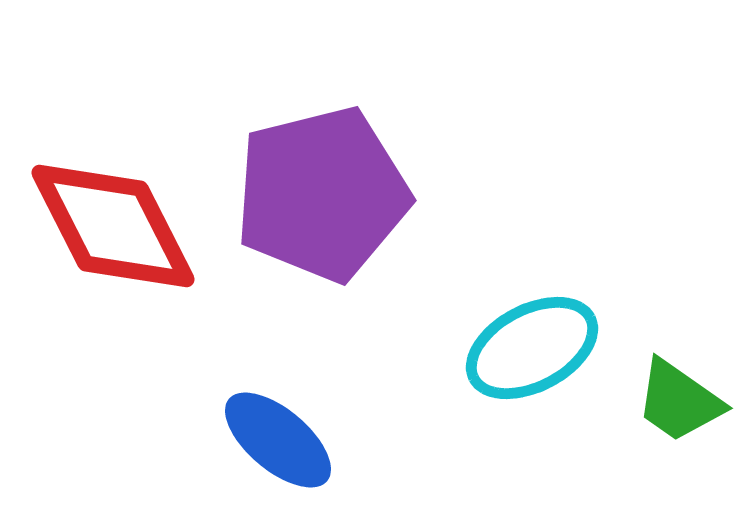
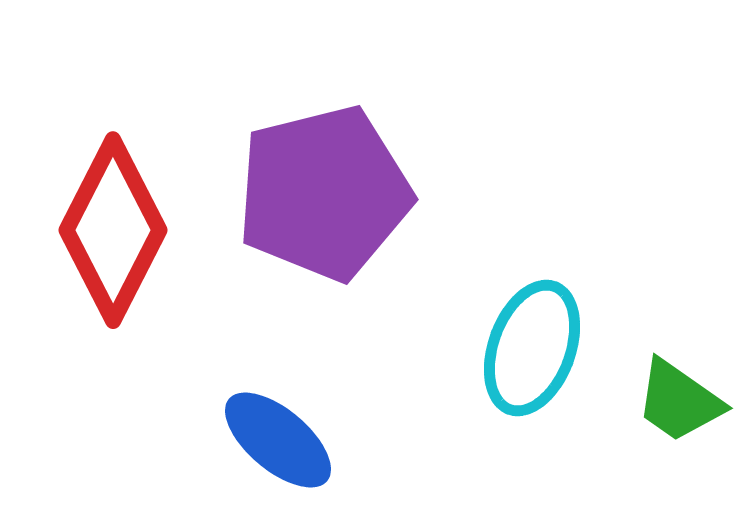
purple pentagon: moved 2 px right, 1 px up
red diamond: moved 4 px down; rotated 54 degrees clockwise
cyan ellipse: rotated 42 degrees counterclockwise
